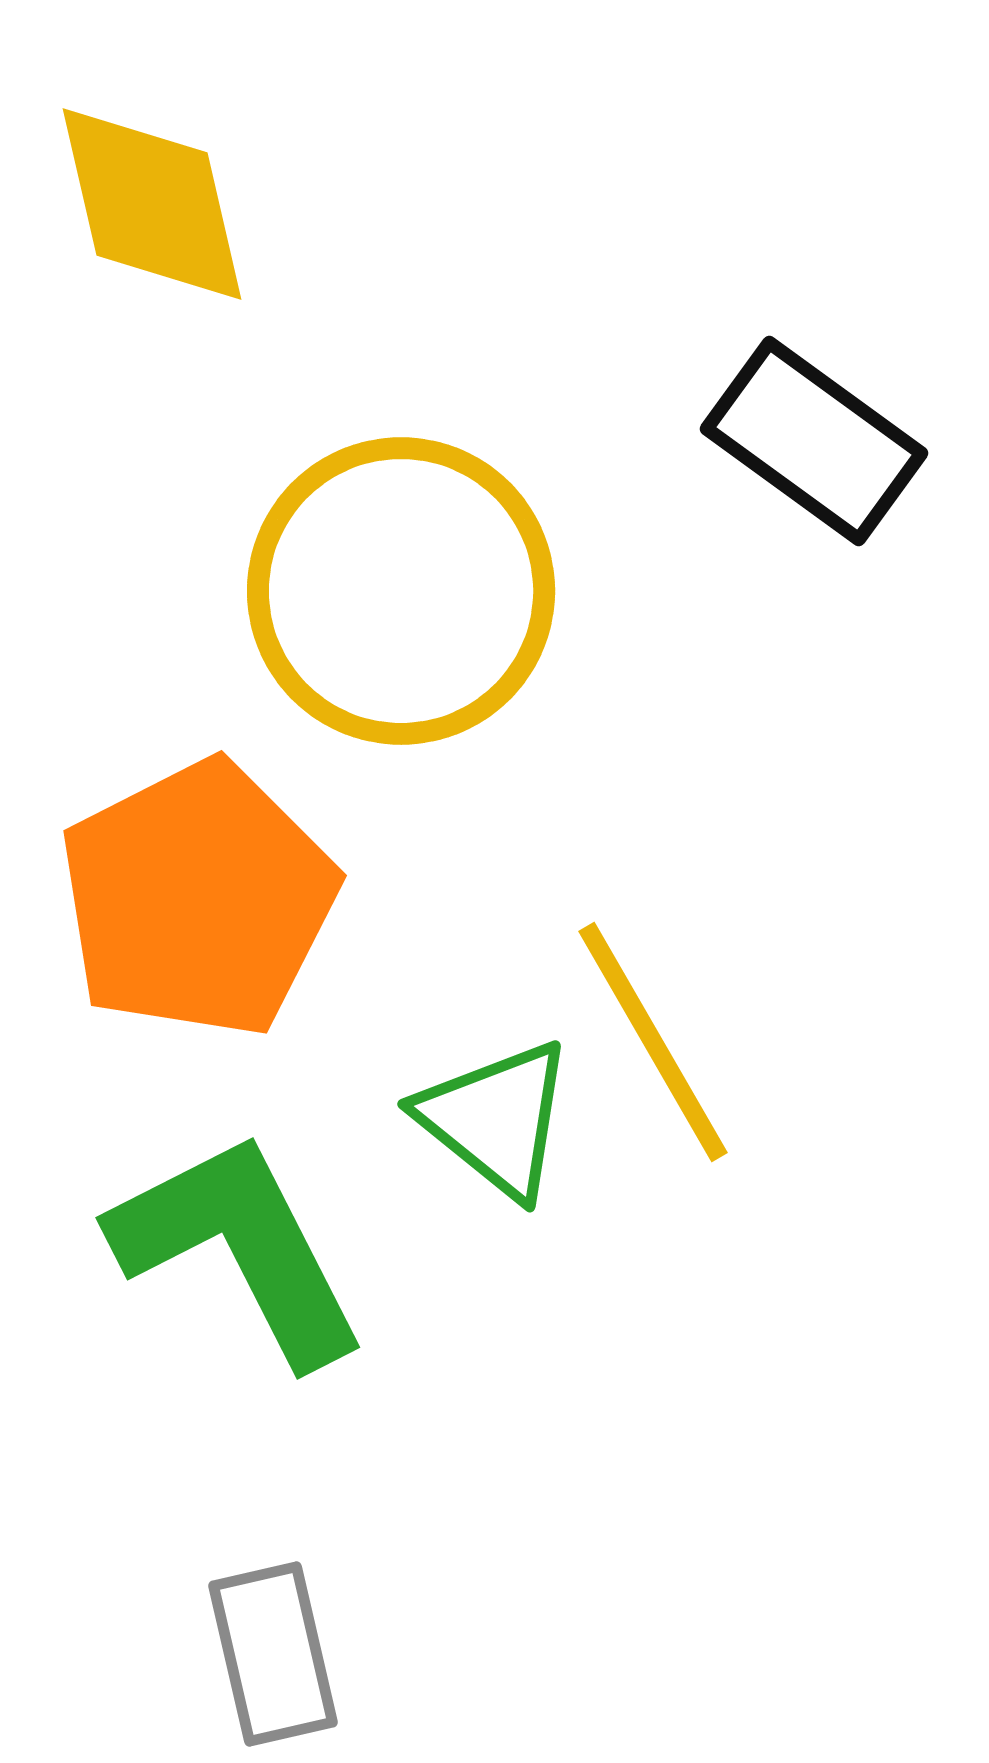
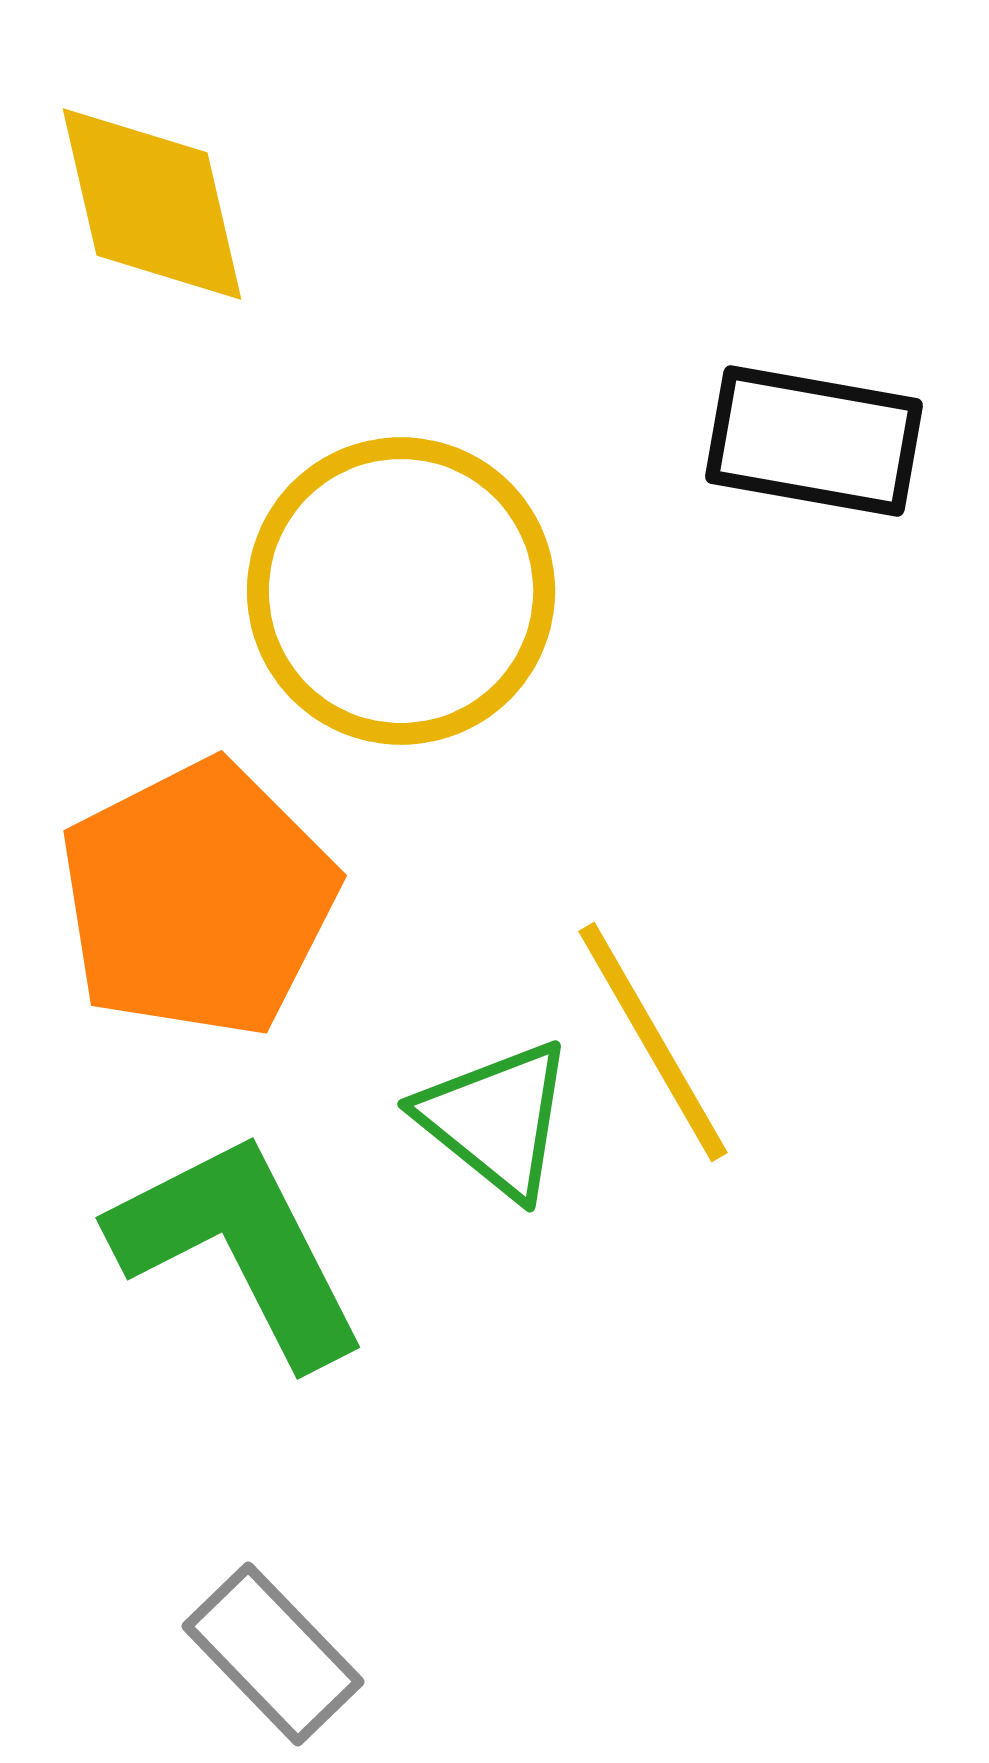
black rectangle: rotated 26 degrees counterclockwise
gray rectangle: rotated 31 degrees counterclockwise
